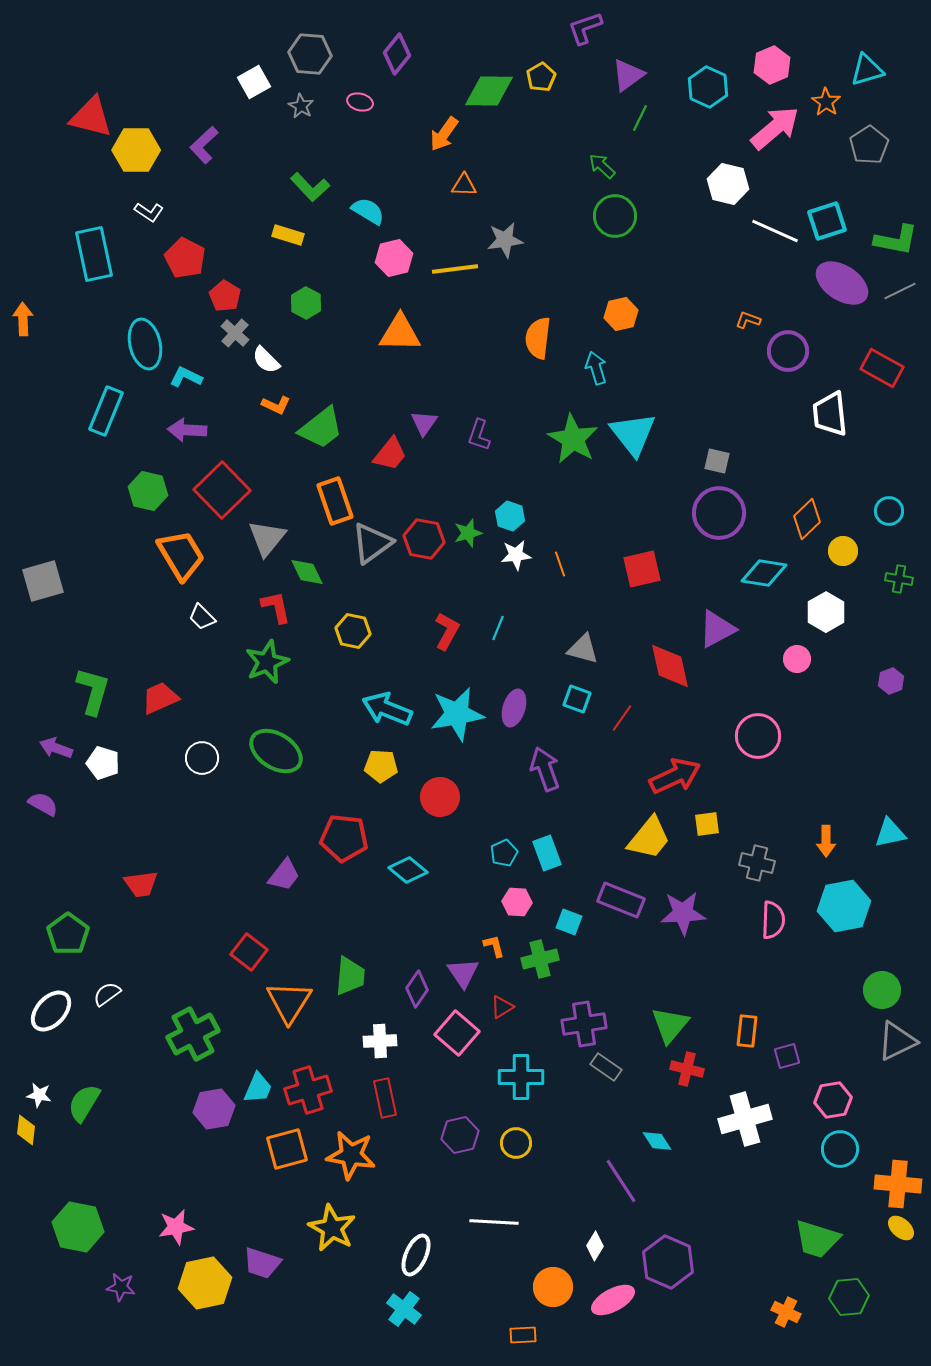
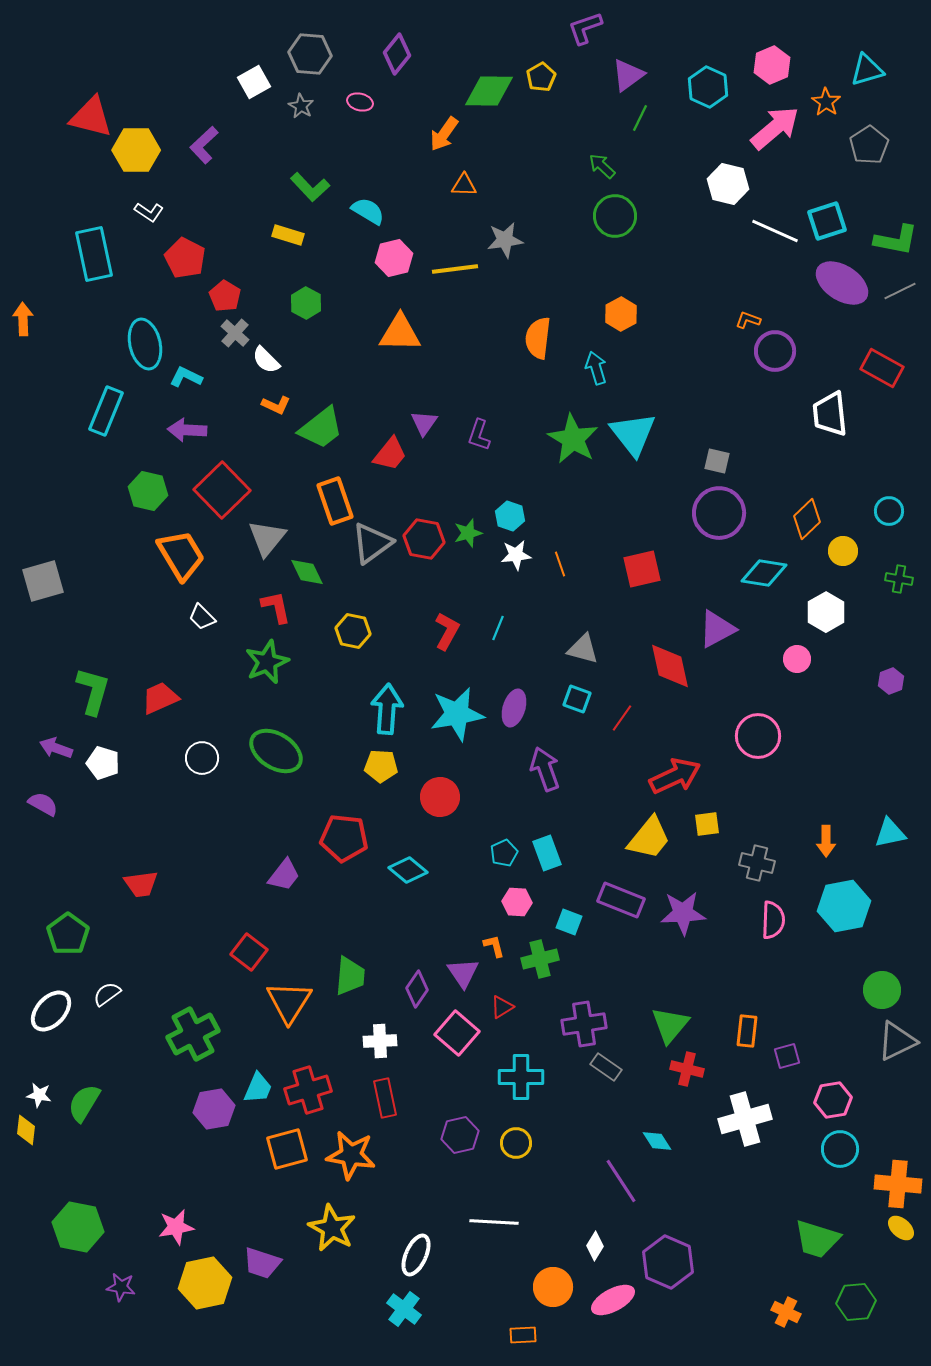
orange hexagon at (621, 314): rotated 16 degrees counterclockwise
purple circle at (788, 351): moved 13 px left
cyan arrow at (387, 709): rotated 72 degrees clockwise
green hexagon at (849, 1297): moved 7 px right, 5 px down
